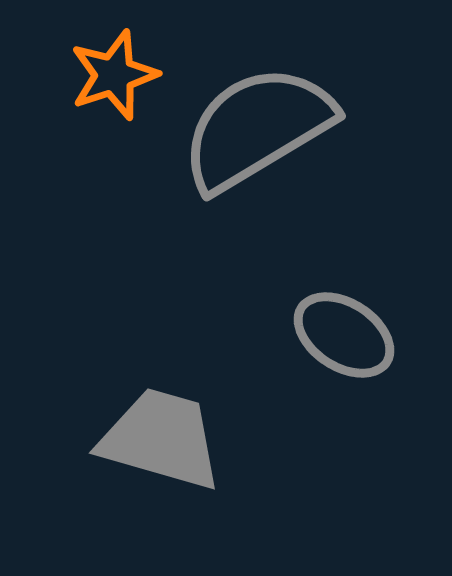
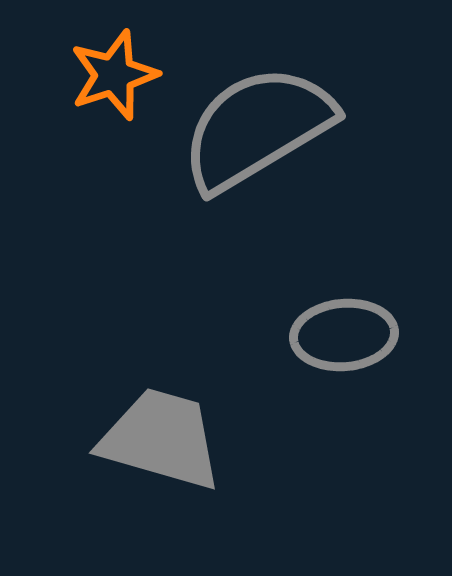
gray ellipse: rotated 38 degrees counterclockwise
